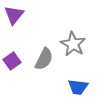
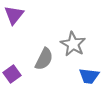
purple square: moved 13 px down
blue trapezoid: moved 11 px right, 11 px up
